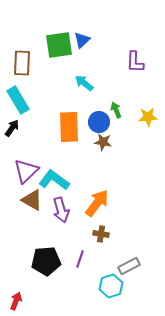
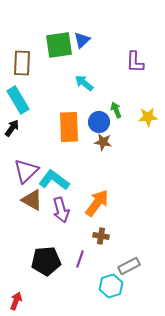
brown cross: moved 2 px down
